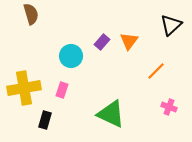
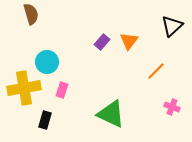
black triangle: moved 1 px right, 1 px down
cyan circle: moved 24 px left, 6 px down
pink cross: moved 3 px right
